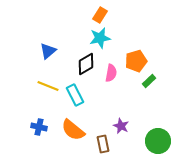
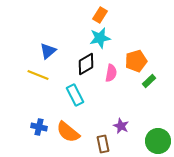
yellow line: moved 10 px left, 11 px up
orange semicircle: moved 5 px left, 2 px down
